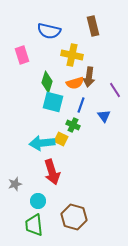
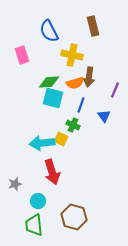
blue semicircle: rotated 50 degrees clockwise
green diamond: moved 2 px right; rotated 70 degrees clockwise
purple line: rotated 56 degrees clockwise
cyan square: moved 4 px up
